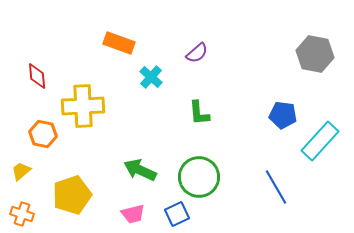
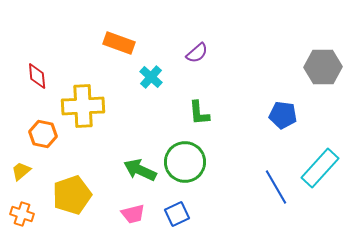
gray hexagon: moved 8 px right, 13 px down; rotated 12 degrees counterclockwise
cyan rectangle: moved 27 px down
green circle: moved 14 px left, 15 px up
